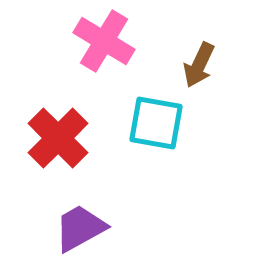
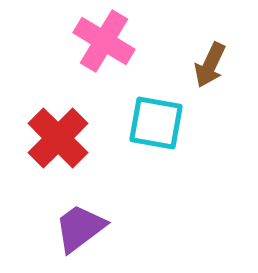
brown arrow: moved 11 px right
purple trapezoid: rotated 8 degrees counterclockwise
